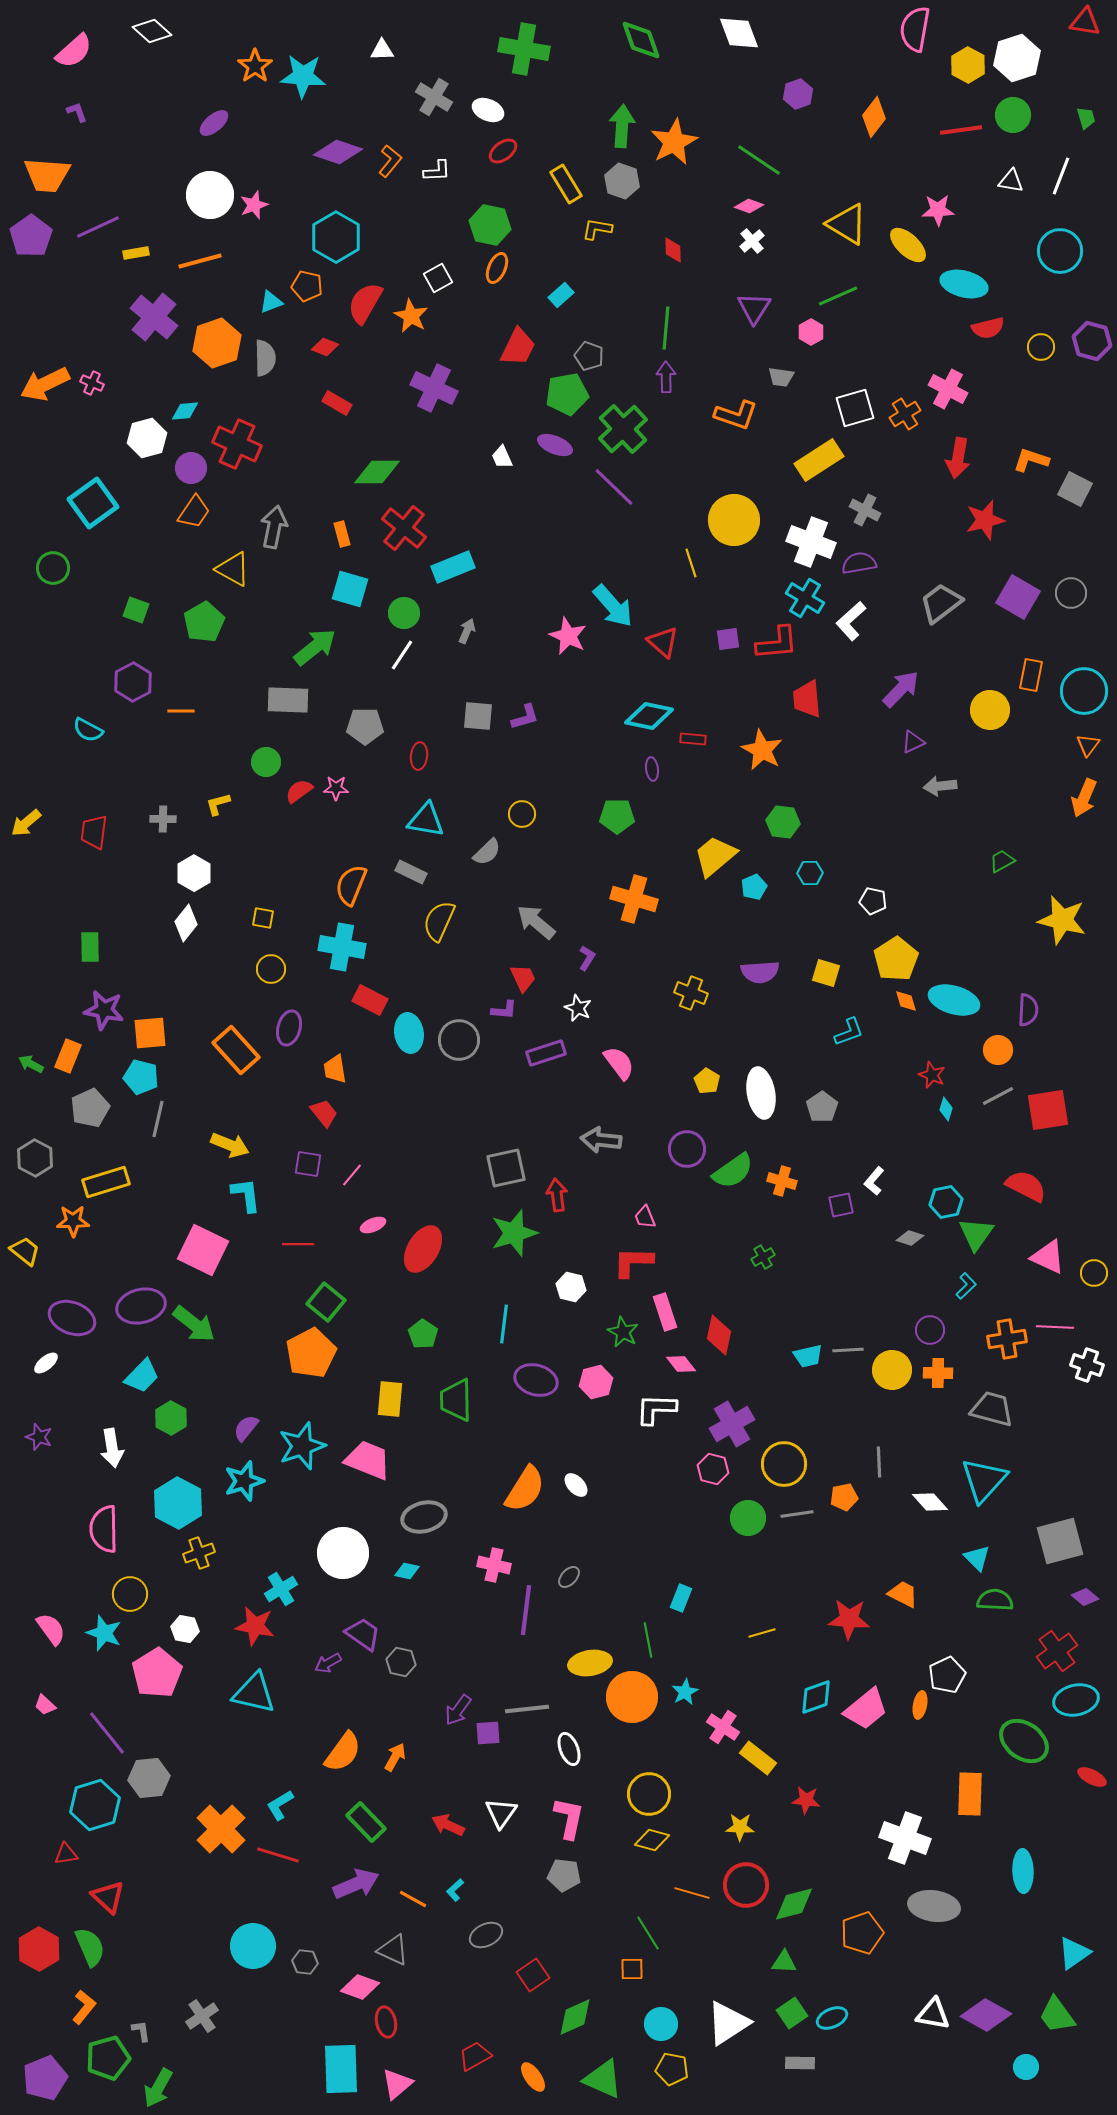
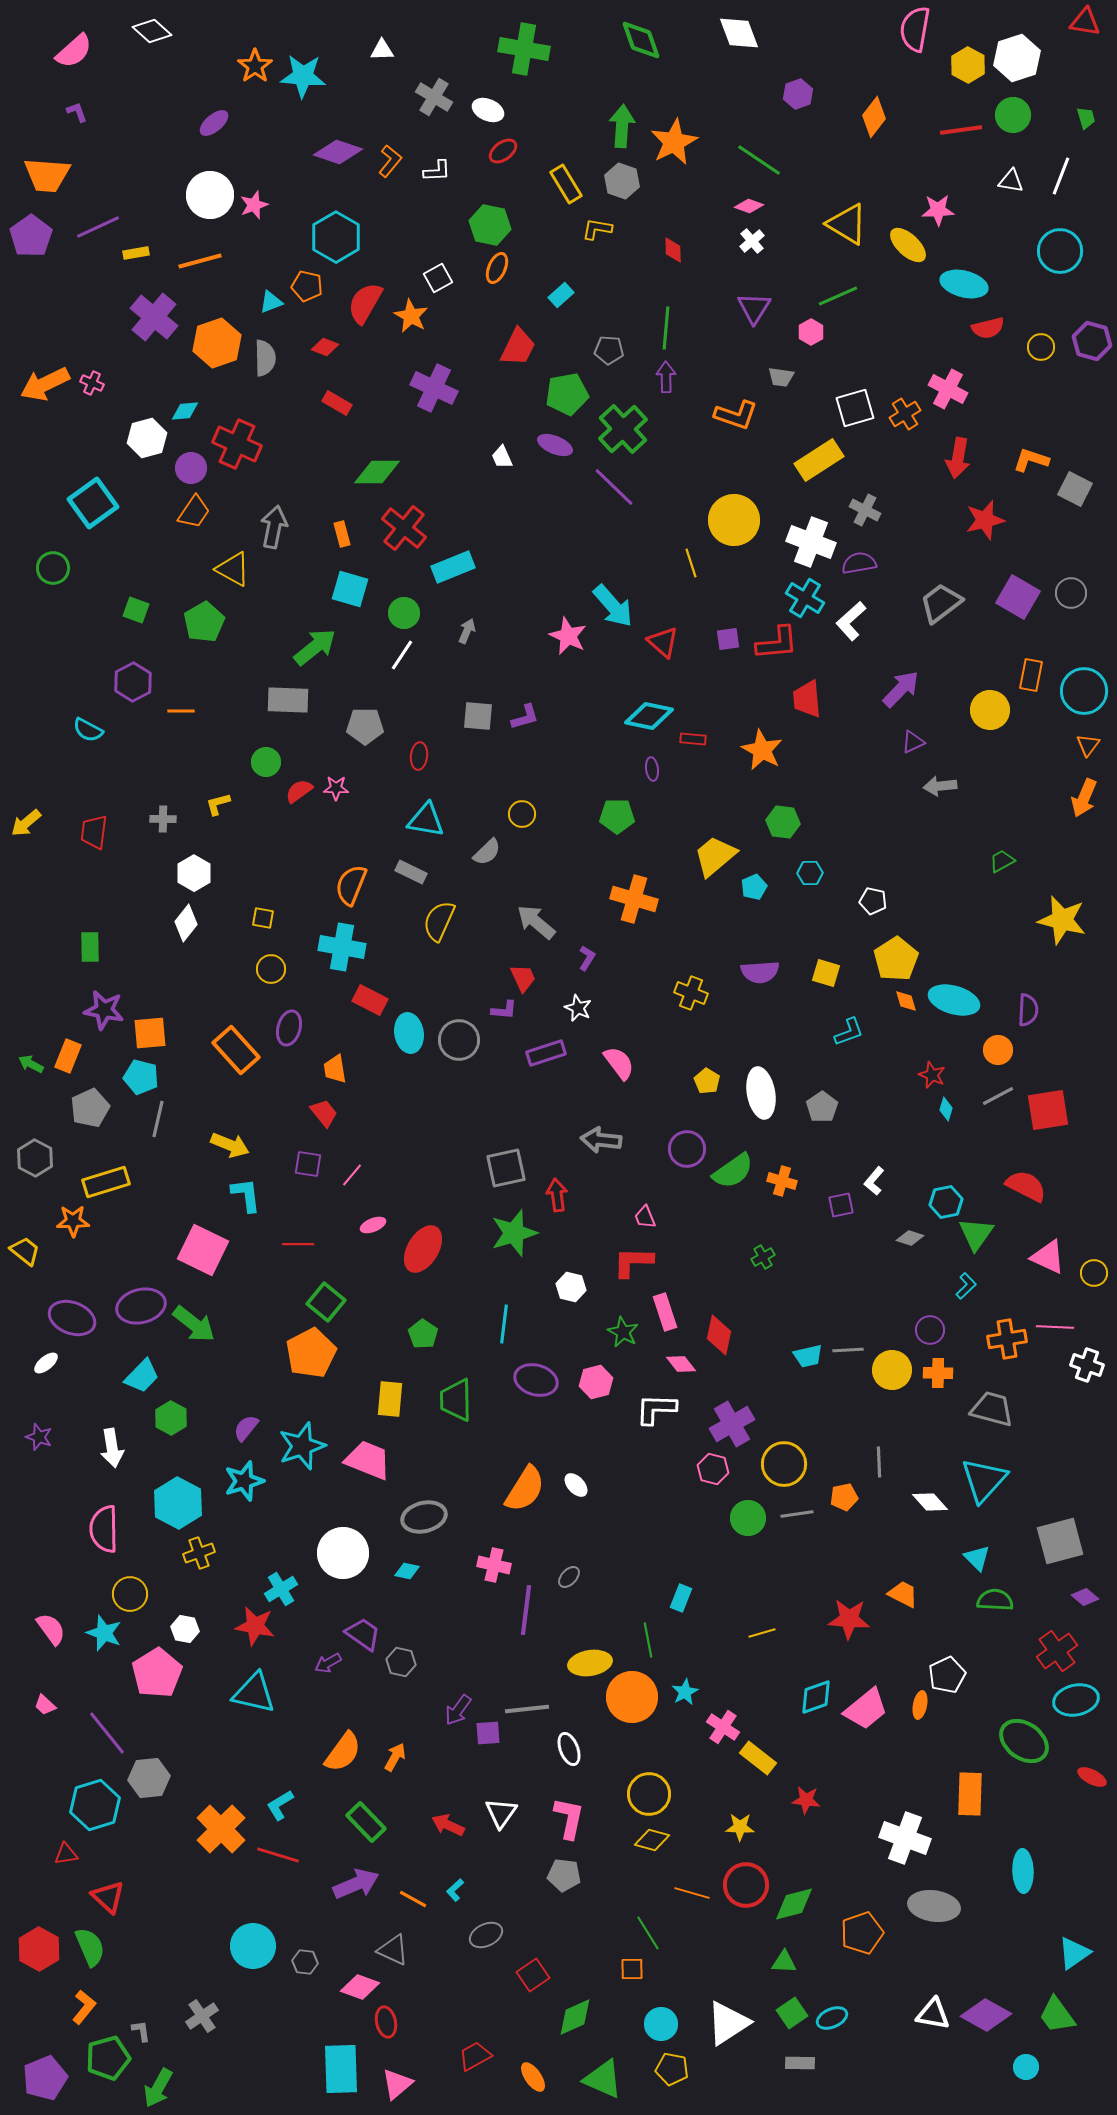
gray pentagon at (589, 356): moved 20 px right, 6 px up; rotated 16 degrees counterclockwise
